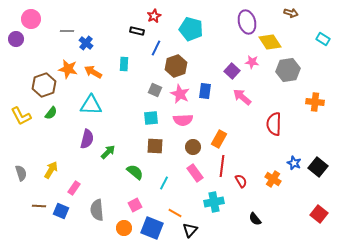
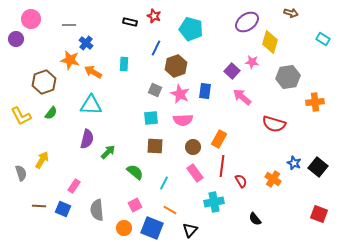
red star at (154, 16): rotated 24 degrees counterclockwise
purple ellipse at (247, 22): rotated 70 degrees clockwise
gray line at (67, 31): moved 2 px right, 6 px up
black rectangle at (137, 31): moved 7 px left, 9 px up
yellow diamond at (270, 42): rotated 50 degrees clockwise
orange star at (68, 69): moved 2 px right, 9 px up
gray hexagon at (288, 70): moved 7 px down
brown hexagon at (44, 85): moved 3 px up
orange cross at (315, 102): rotated 12 degrees counterclockwise
red semicircle at (274, 124): rotated 75 degrees counterclockwise
yellow arrow at (51, 170): moved 9 px left, 10 px up
pink rectangle at (74, 188): moved 2 px up
blue square at (61, 211): moved 2 px right, 2 px up
orange line at (175, 213): moved 5 px left, 3 px up
red square at (319, 214): rotated 18 degrees counterclockwise
